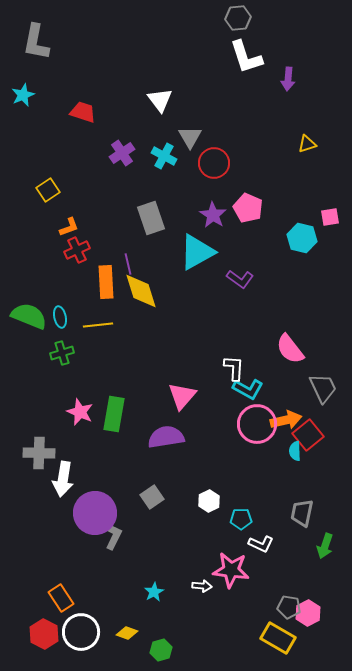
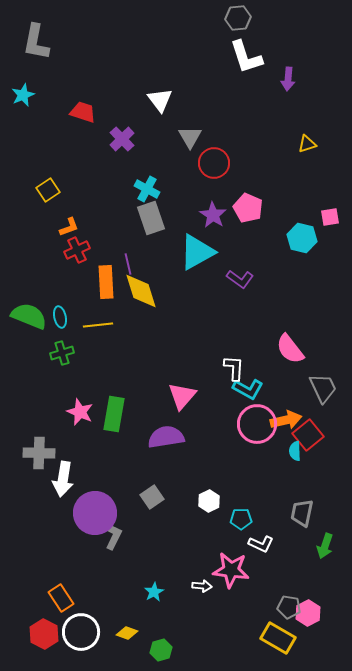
purple cross at (122, 153): moved 14 px up; rotated 10 degrees counterclockwise
cyan cross at (164, 156): moved 17 px left, 33 px down
